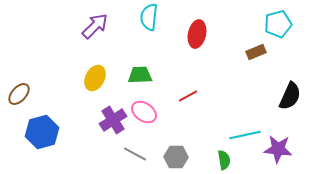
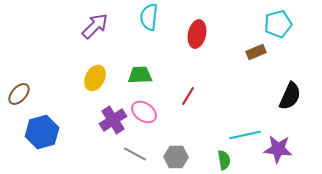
red line: rotated 30 degrees counterclockwise
